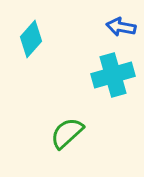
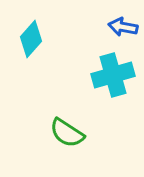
blue arrow: moved 2 px right
green semicircle: rotated 105 degrees counterclockwise
